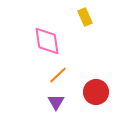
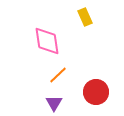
purple triangle: moved 2 px left, 1 px down
